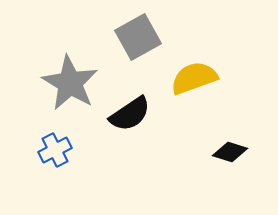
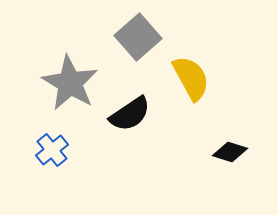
gray square: rotated 12 degrees counterclockwise
yellow semicircle: moved 3 px left; rotated 81 degrees clockwise
blue cross: moved 3 px left; rotated 12 degrees counterclockwise
